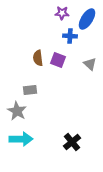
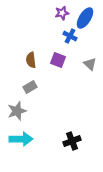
purple star: rotated 16 degrees counterclockwise
blue ellipse: moved 2 px left, 1 px up
blue cross: rotated 24 degrees clockwise
brown semicircle: moved 7 px left, 2 px down
gray rectangle: moved 3 px up; rotated 24 degrees counterclockwise
gray star: rotated 24 degrees clockwise
black cross: moved 1 px up; rotated 18 degrees clockwise
